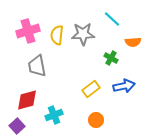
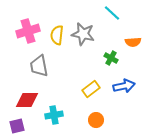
cyan line: moved 6 px up
gray star: rotated 15 degrees clockwise
gray trapezoid: moved 2 px right
red diamond: rotated 15 degrees clockwise
cyan cross: rotated 12 degrees clockwise
purple square: rotated 28 degrees clockwise
